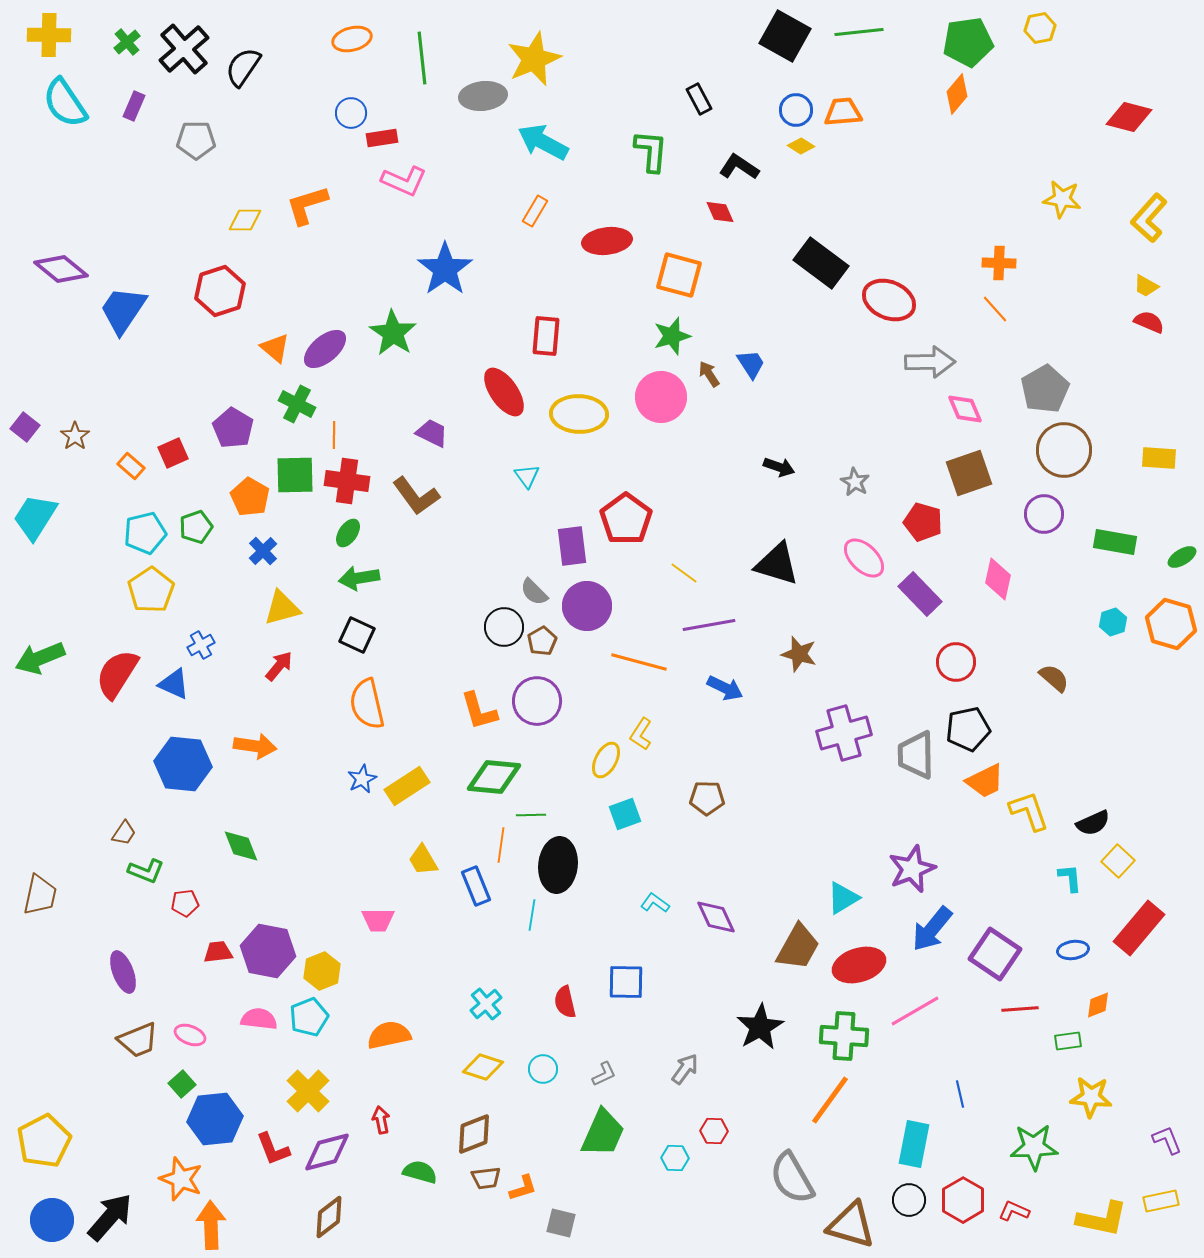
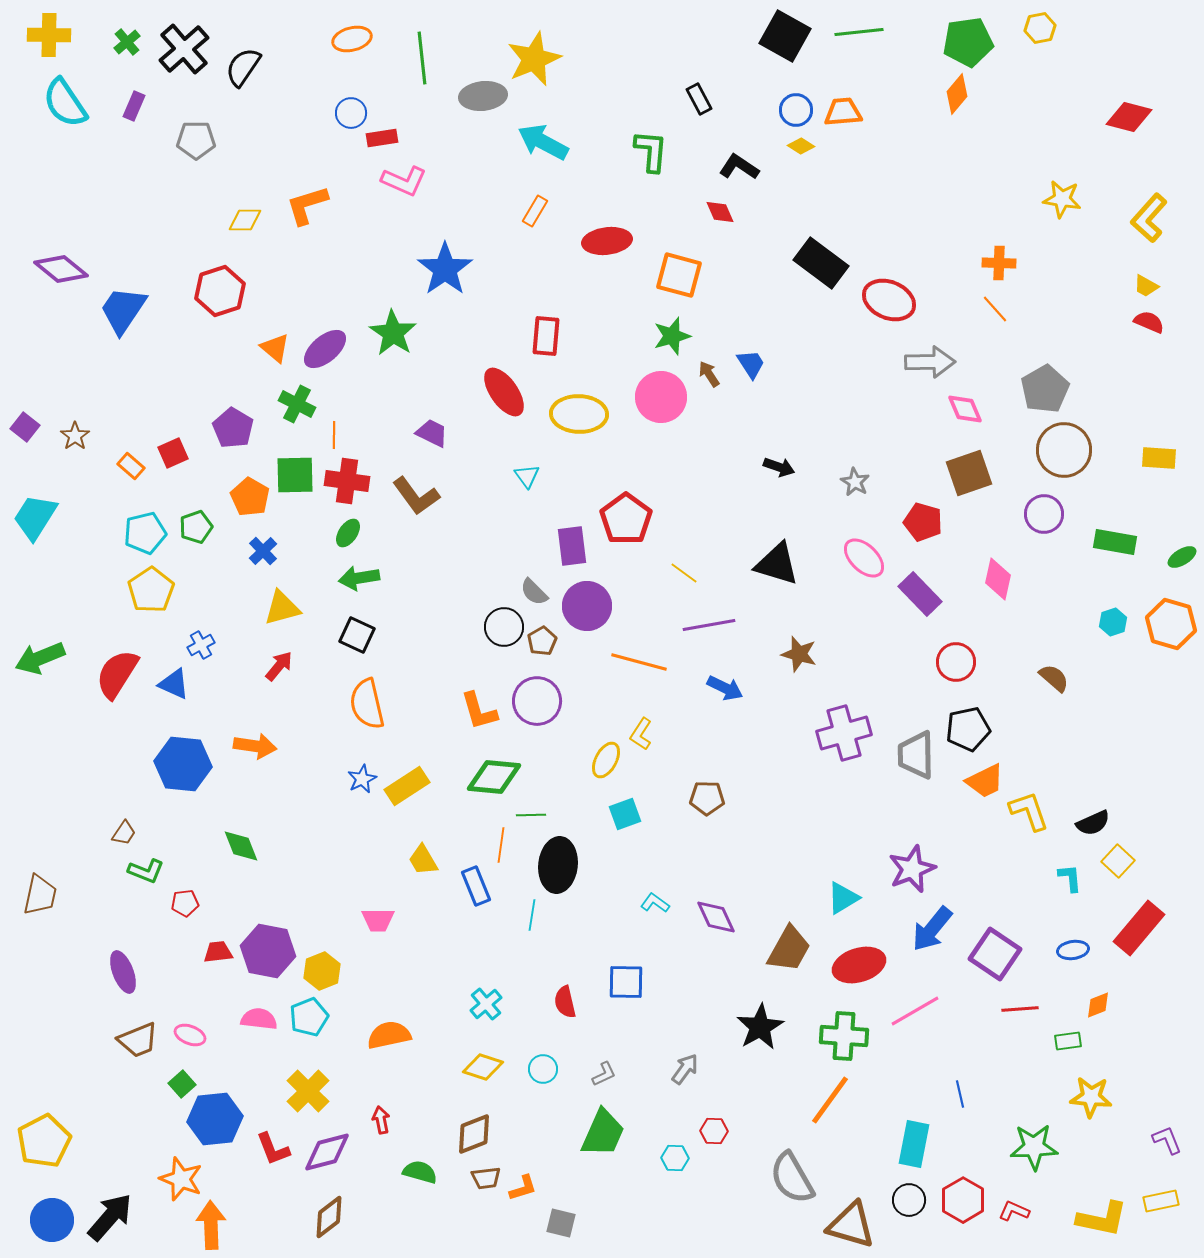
brown trapezoid at (798, 947): moved 9 px left, 2 px down
